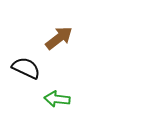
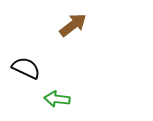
brown arrow: moved 14 px right, 13 px up
